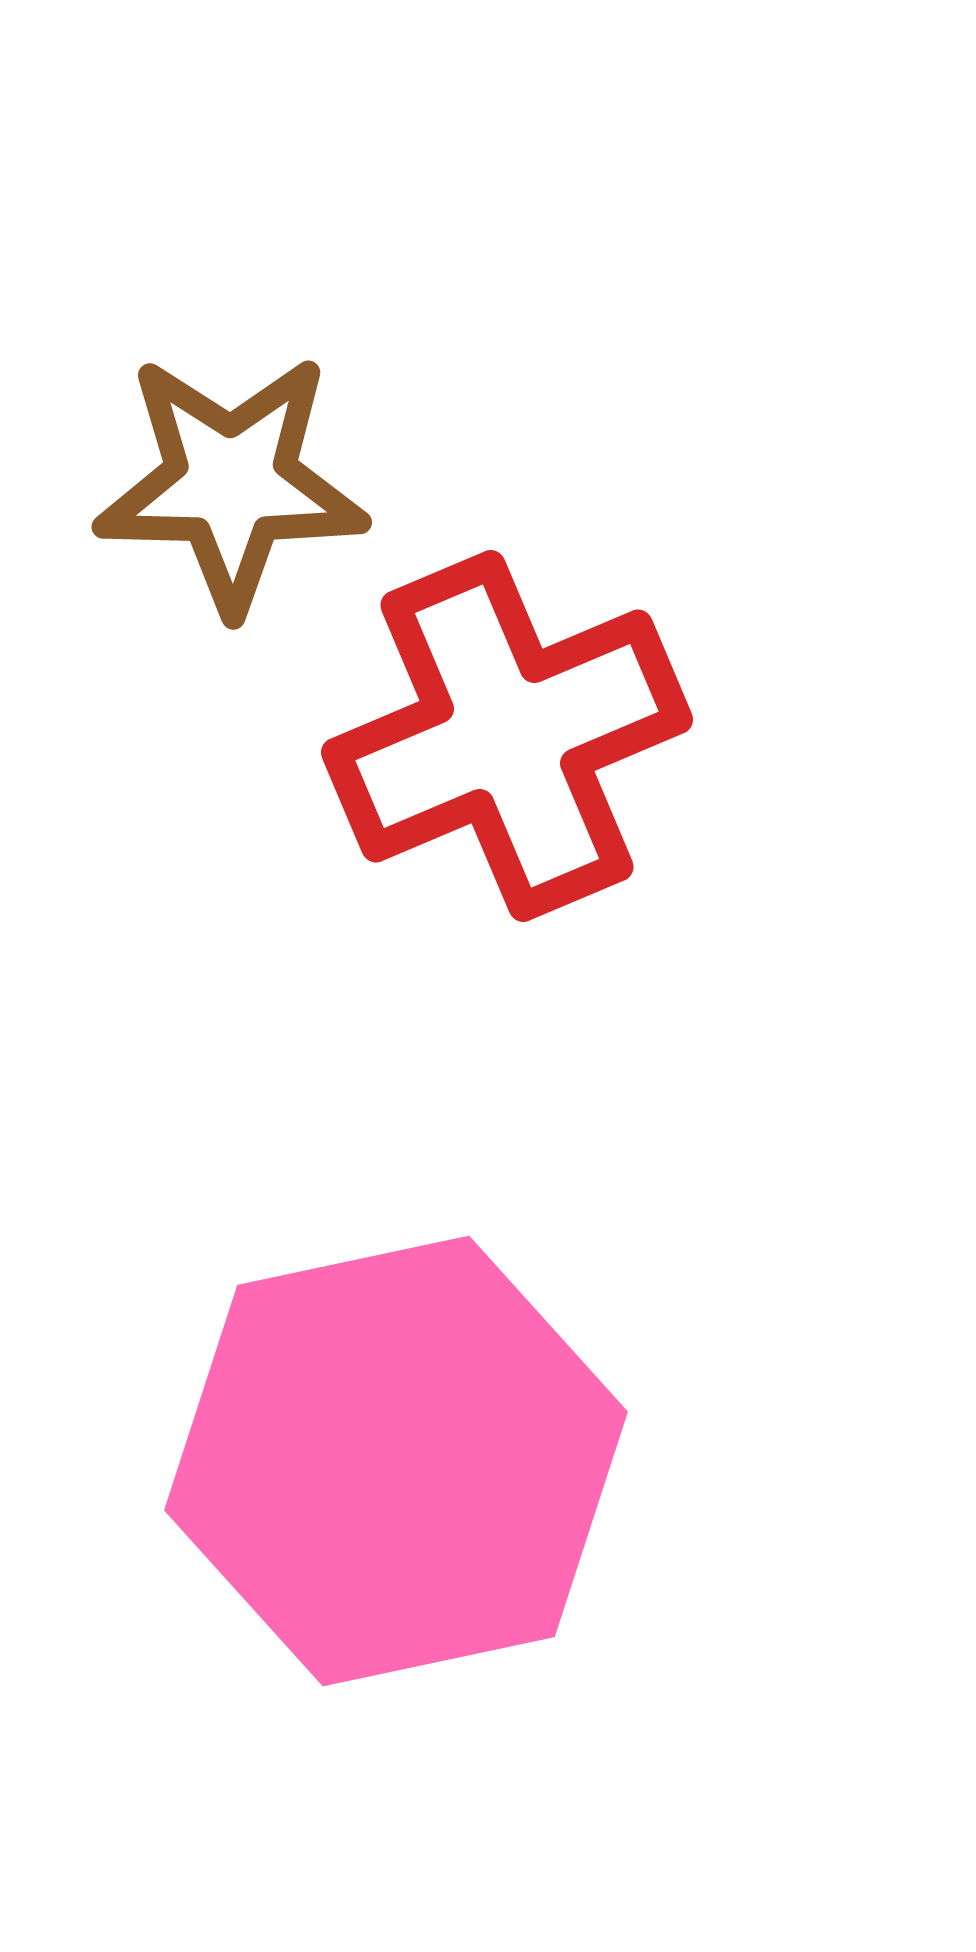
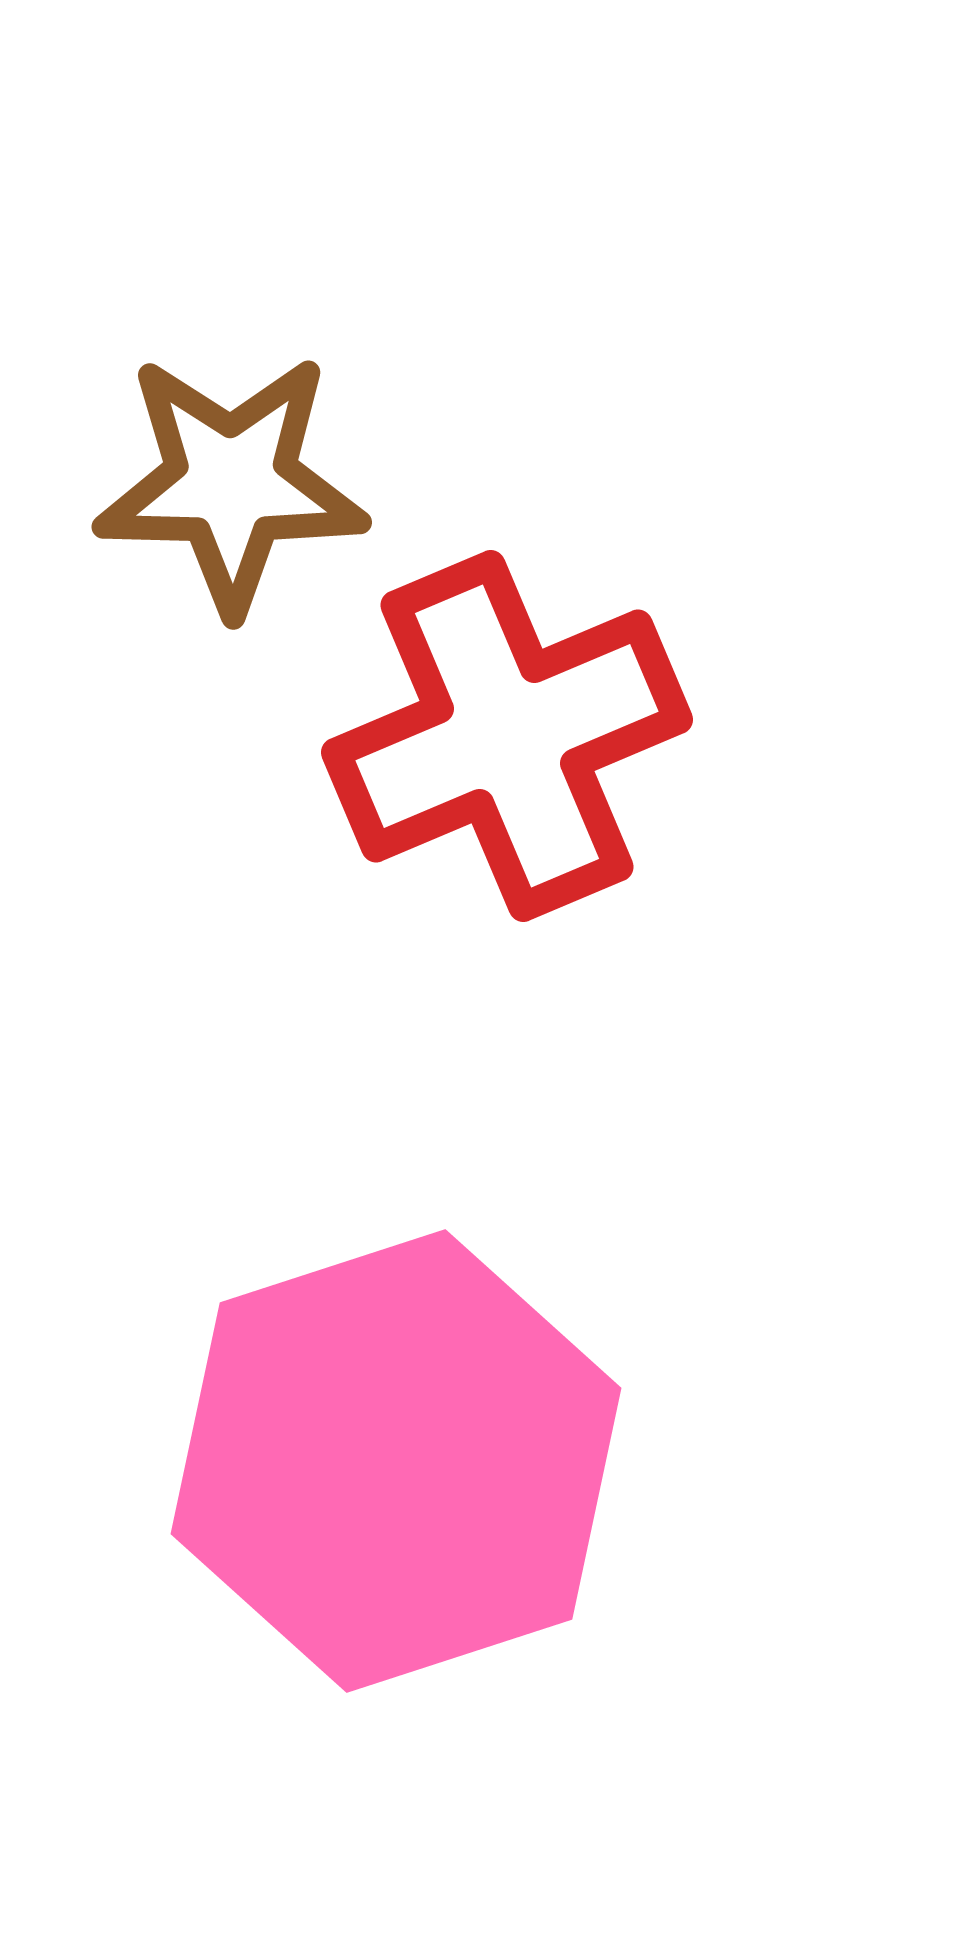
pink hexagon: rotated 6 degrees counterclockwise
